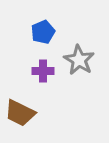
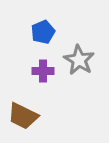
brown trapezoid: moved 3 px right, 3 px down
